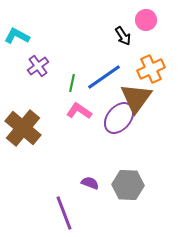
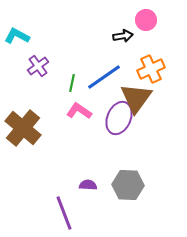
black arrow: rotated 66 degrees counterclockwise
purple ellipse: rotated 16 degrees counterclockwise
purple semicircle: moved 2 px left, 2 px down; rotated 18 degrees counterclockwise
